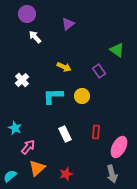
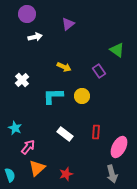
white arrow: rotated 120 degrees clockwise
white rectangle: rotated 28 degrees counterclockwise
cyan semicircle: moved 1 px up; rotated 112 degrees clockwise
